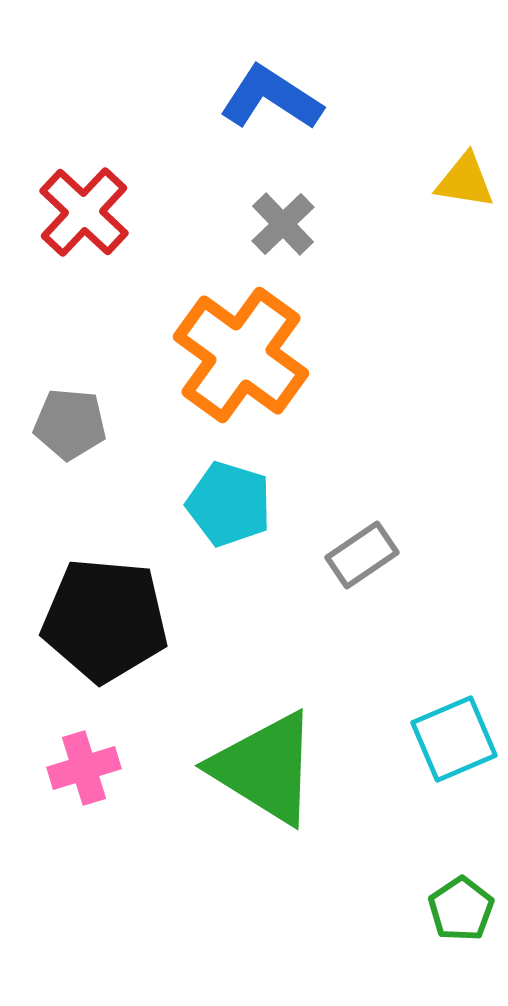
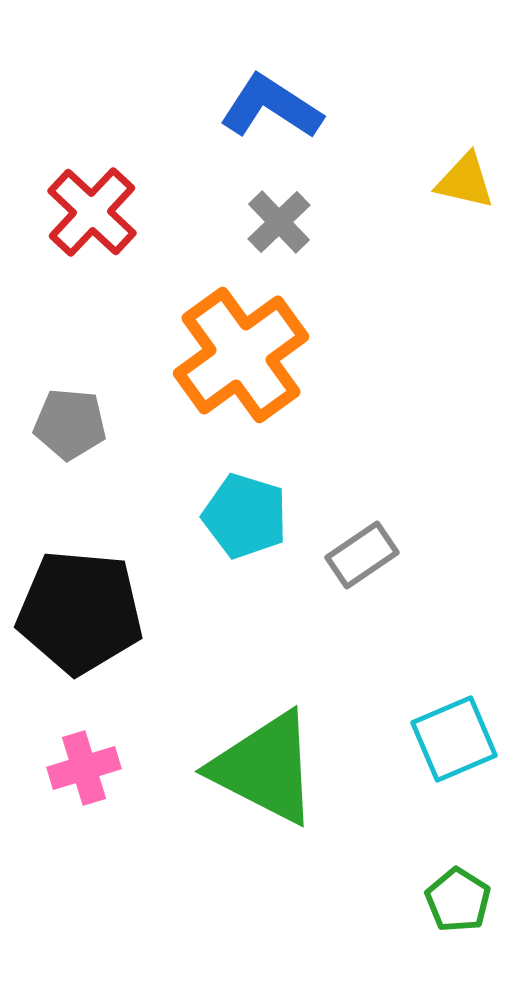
blue L-shape: moved 9 px down
yellow triangle: rotated 4 degrees clockwise
red cross: moved 8 px right
gray cross: moved 4 px left, 2 px up
orange cross: rotated 18 degrees clockwise
cyan pentagon: moved 16 px right, 12 px down
black pentagon: moved 25 px left, 8 px up
green triangle: rotated 5 degrees counterclockwise
green pentagon: moved 3 px left, 9 px up; rotated 6 degrees counterclockwise
